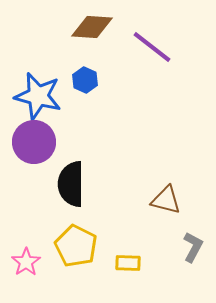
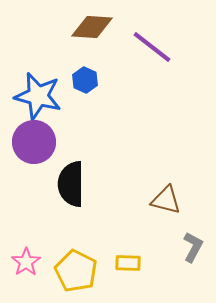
yellow pentagon: moved 25 px down
